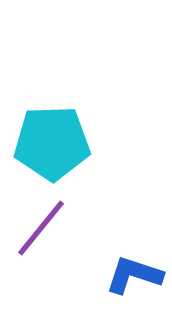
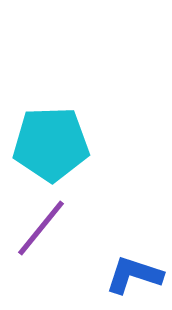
cyan pentagon: moved 1 px left, 1 px down
